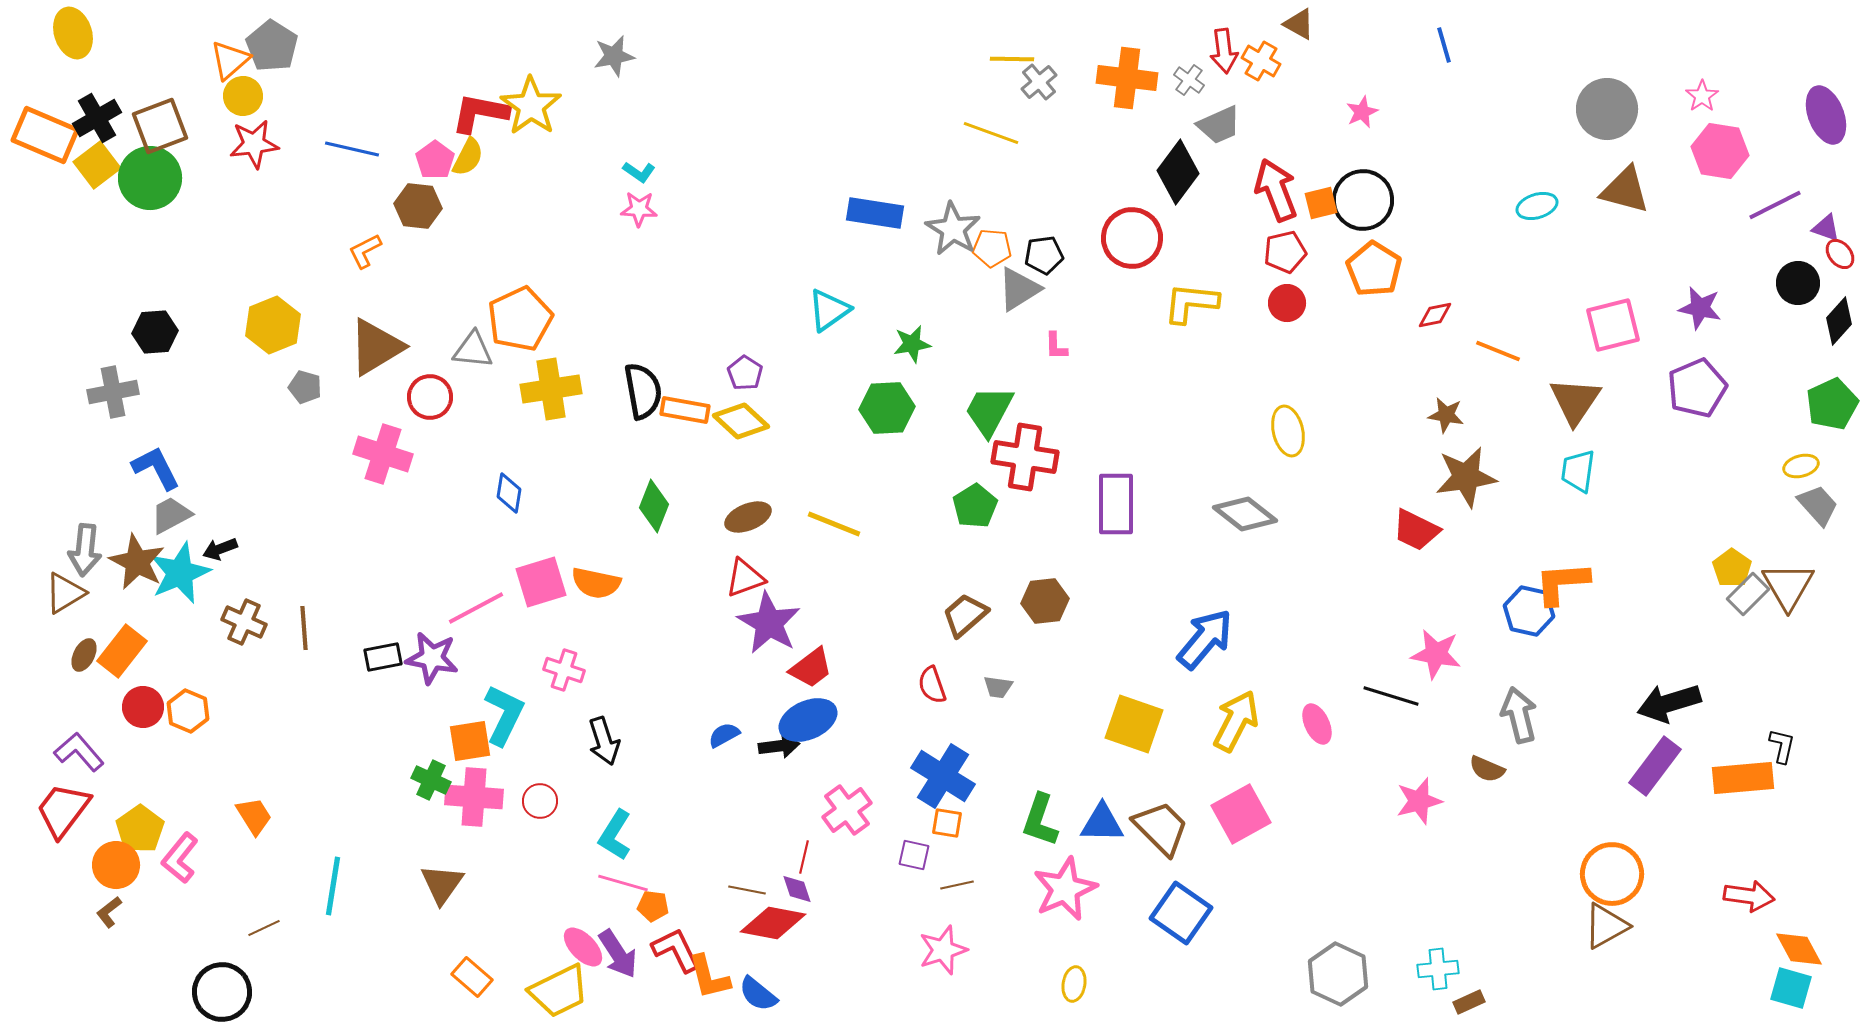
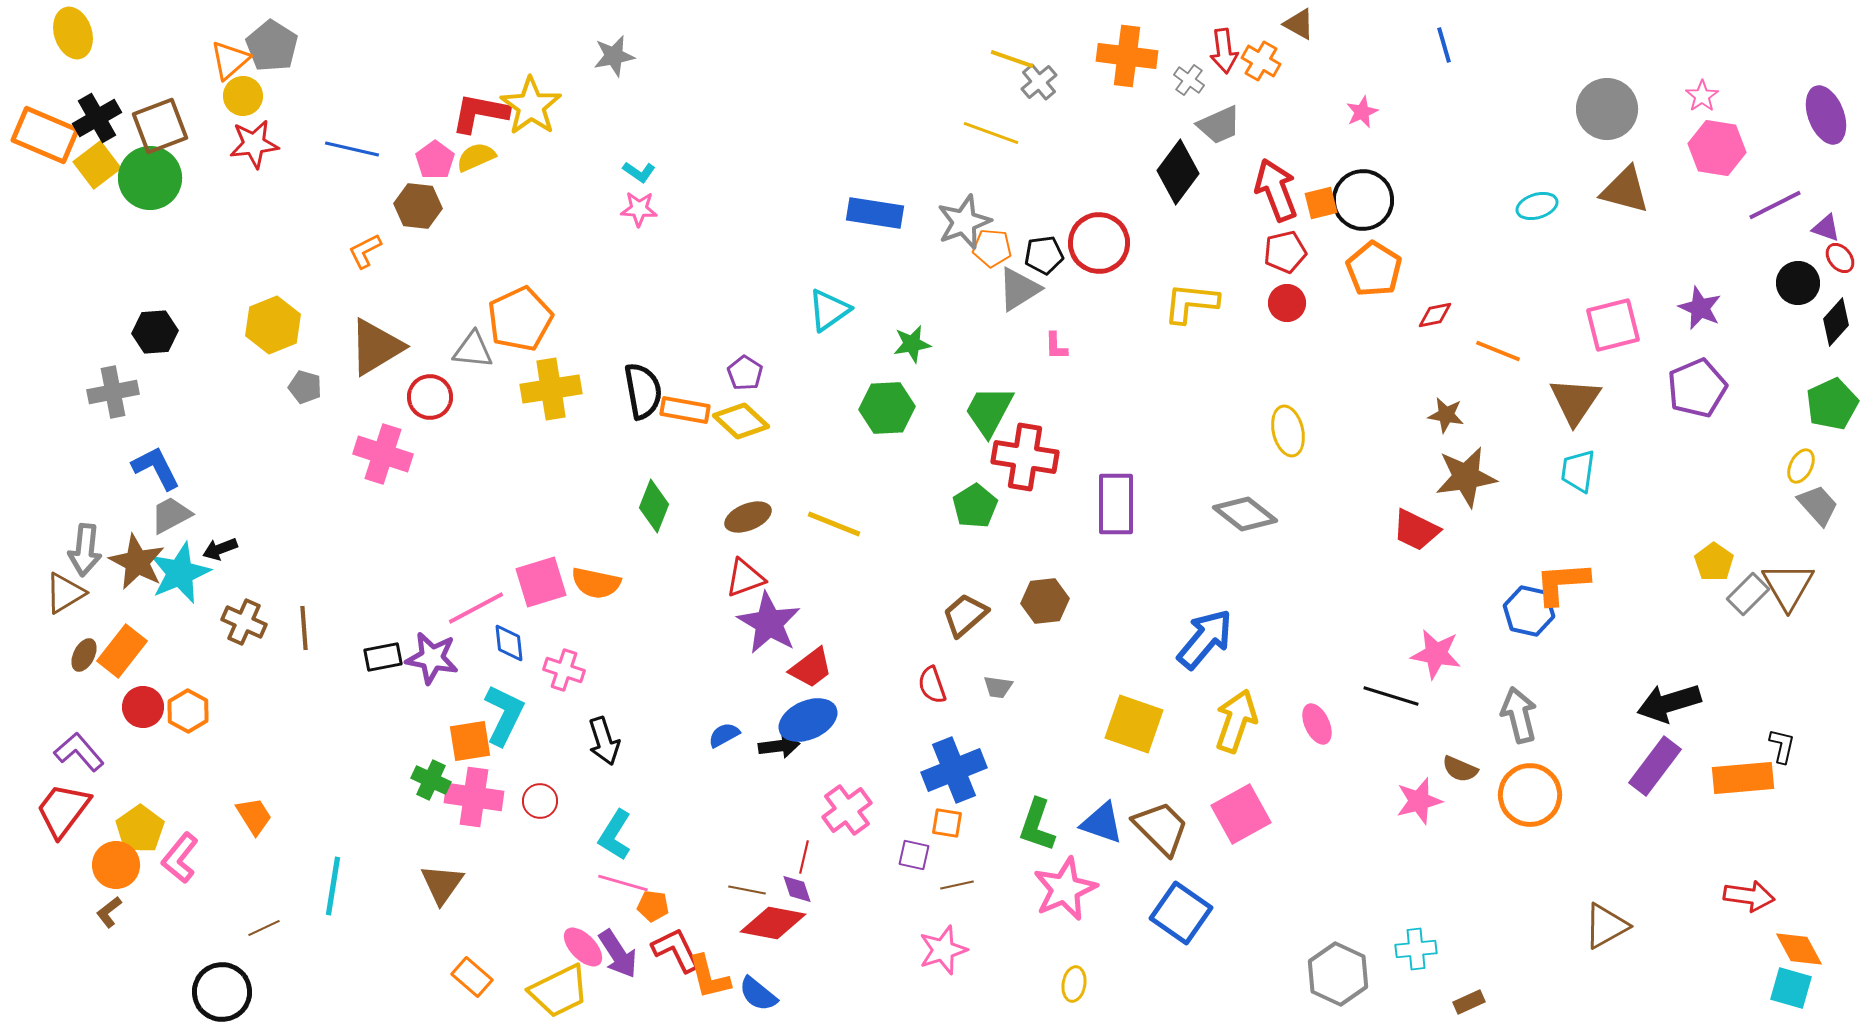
yellow line at (1012, 59): rotated 18 degrees clockwise
orange cross at (1127, 78): moved 22 px up
pink hexagon at (1720, 151): moved 3 px left, 3 px up
yellow semicircle at (468, 157): moved 8 px right; rotated 141 degrees counterclockwise
gray star at (953, 229): moved 11 px right, 7 px up; rotated 20 degrees clockwise
red circle at (1132, 238): moved 33 px left, 5 px down
red ellipse at (1840, 254): moved 4 px down
purple star at (1700, 308): rotated 12 degrees clockwise
black diamond at (1839, 321): moved 3 px left, 1 px down
yellow ellipse at (1801, 466): rotated 48 degrees counterclockwise
blue diamond at (509, 493): moved 150 px down; rotated 15 degrees counterclockwise
yellow pentagon at (1732, 568): moved 18 px left, 6 px up
orange hexagon at (188, 711): rotated 6 degrees clockwise
yellow arrow at (1236, 721): rotated 8 degrees counterclockwise
brown semicircle at (1487, 769): moved 27 px left
blue cross at (943, 776): moved 11 px right, 6 px up; rotated 36 degrees clockwise
pink cross at (474, 797): rotated 4 degrees clockwise
green L-shape at (1040, 820): moved 3 px left, 5 px down
blue triangle at (1102, 823): rotated 18 degrees clockwise
orange circle at (1612, 874): moved 82 px left, 79 px up
cyan cross at (1438, 969): moved 22 px left, 20 px up
